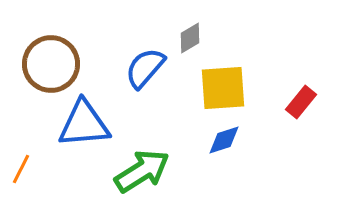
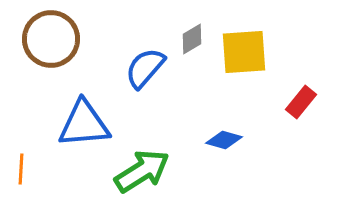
gray diamond: moved 2 px right, 1 px down
brown circle: moved 25 px up
yellow square: moved 21 px right, 36 px up
blue diamond: rotated 33 degrees clockwise
orange line: rotated 24 degrees counterclockwise
